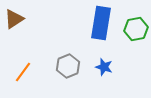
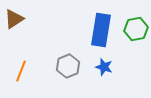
blue rectangle: moved 7 px down
orange line: moved 2 px left, 1 px up; rotated 15 degrees counterclockwise
